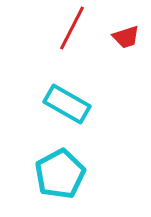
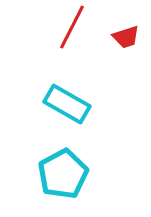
red line: moved 1 px up
cyan pentagon: moved 3 px right
